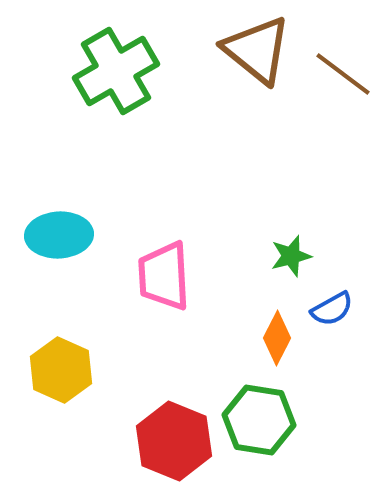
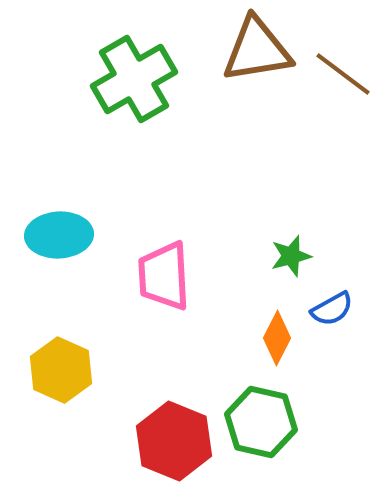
brown triangle: rotated 48 degrees counterclockwise
green cross: moved 18 px right, 8 px down
green hexagon: moved 2 px right, 2 px down; rotated 4 degrees clockwise
